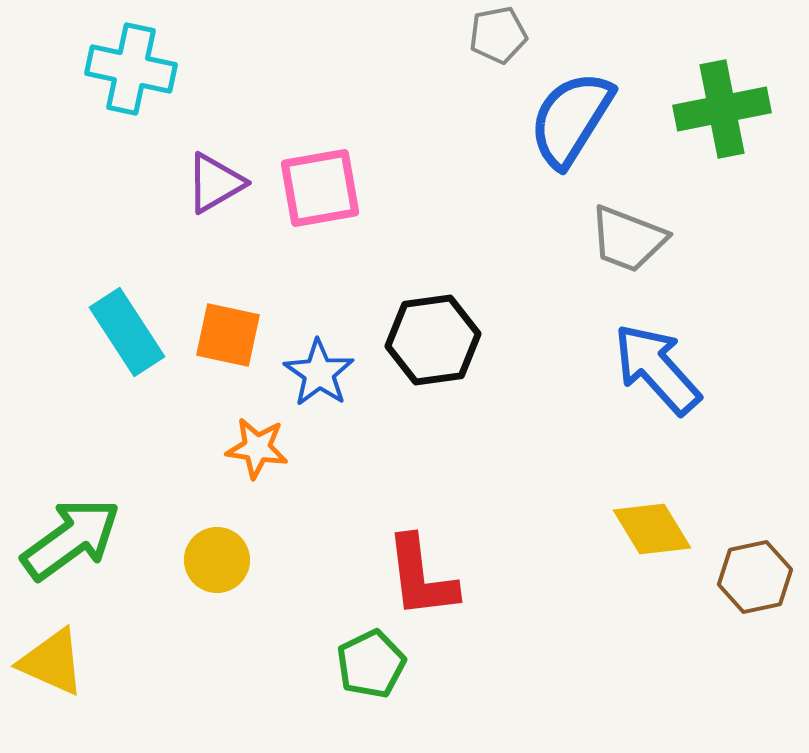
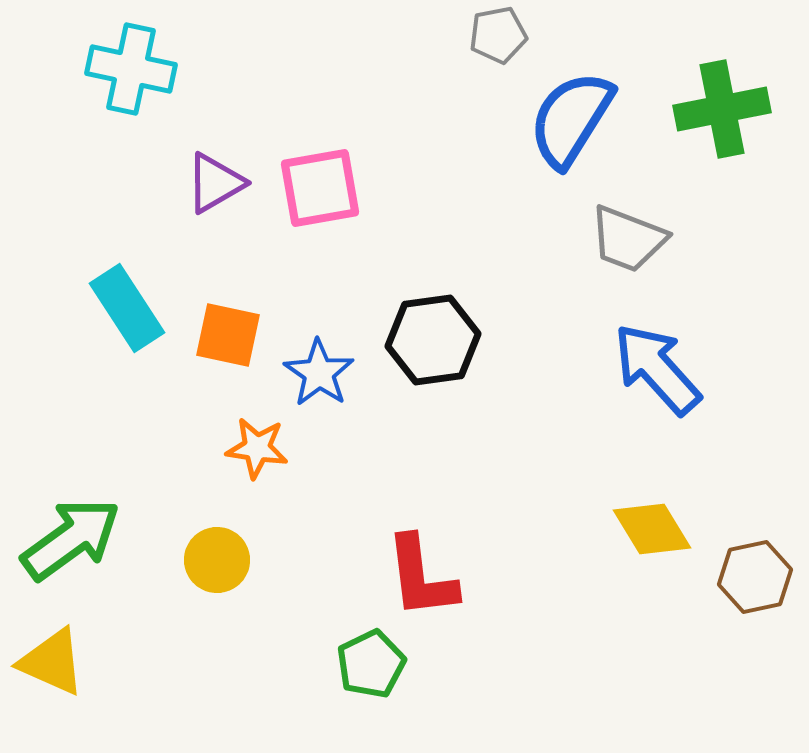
cyan rectangle: moved 24 px up
